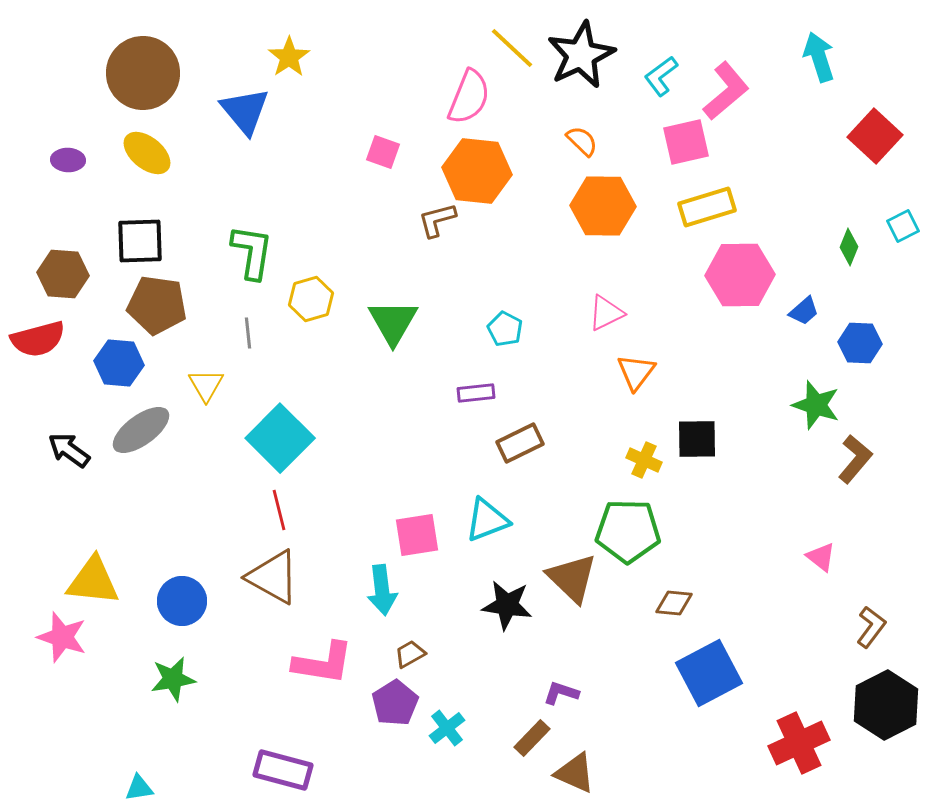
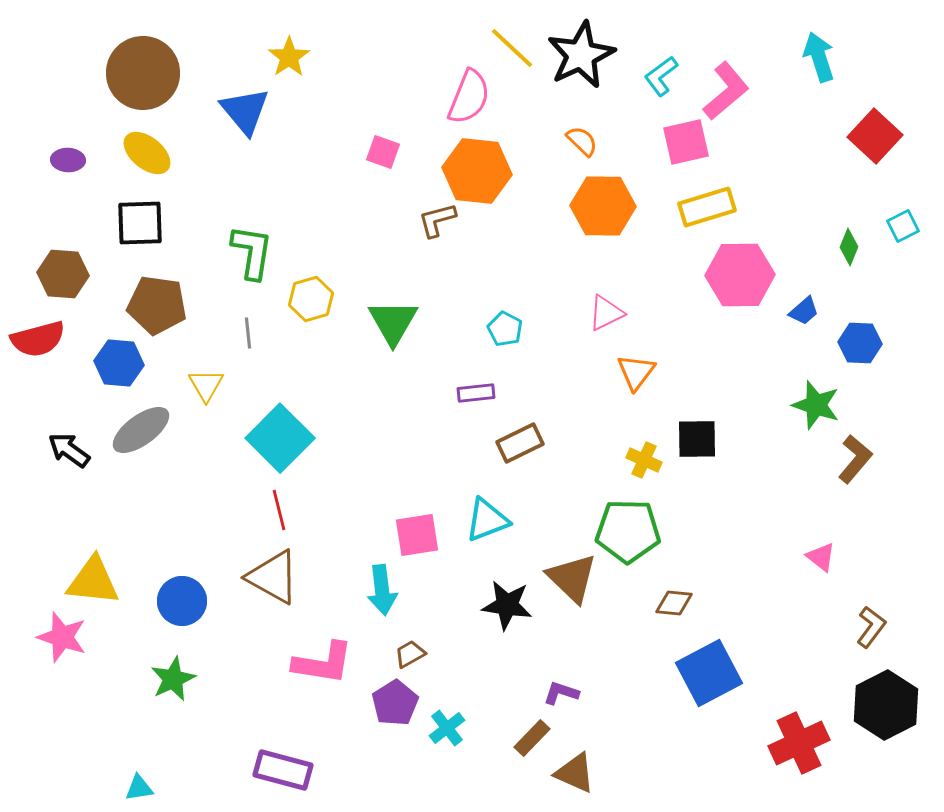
black square at (140, 241): moved 18 px up
green star at (173, 679): rotated 15 degrees counterclockwise
